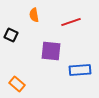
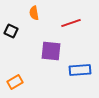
orange semicircle: moved 2 px up
red line: moved 1 px down
black square: moved 4 px up
orange rectangle: moved 2 px left, 2 px up; rotated 70 degrees counterclockwise
